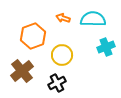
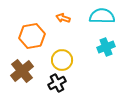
cyan semicircle: moved 9 px right, 3 px up
orange hexagon: moved 1 px left; rotated 10 degrees clockwise
yellow circle: moved 5 px down
